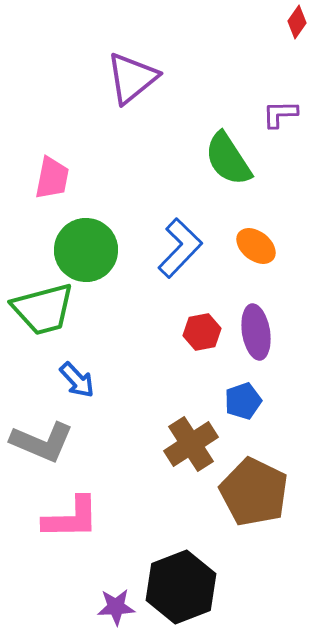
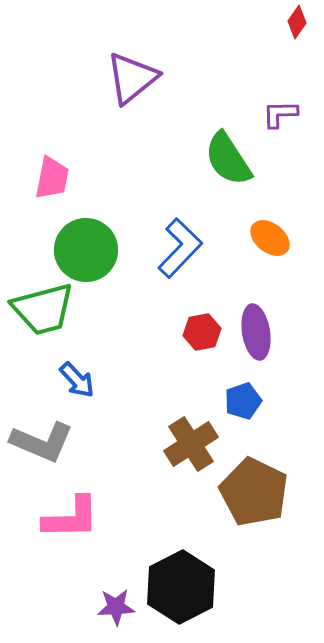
orange ellipse: moved 14 px right, 8 px up
black hexagon: rotated 6 degrees counterclockwise
